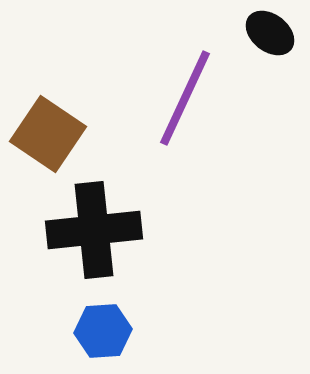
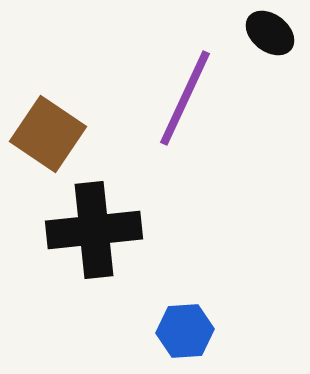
blue hexagon: moved 82 px right
